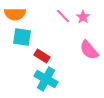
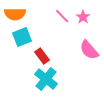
pink line: moved 1 px left
cyan square: rotated 30 degrees counterclockwise
red rectangle: rotated 21 degrees clockwise
cyan cross: rotated 10 degrees clockwise
